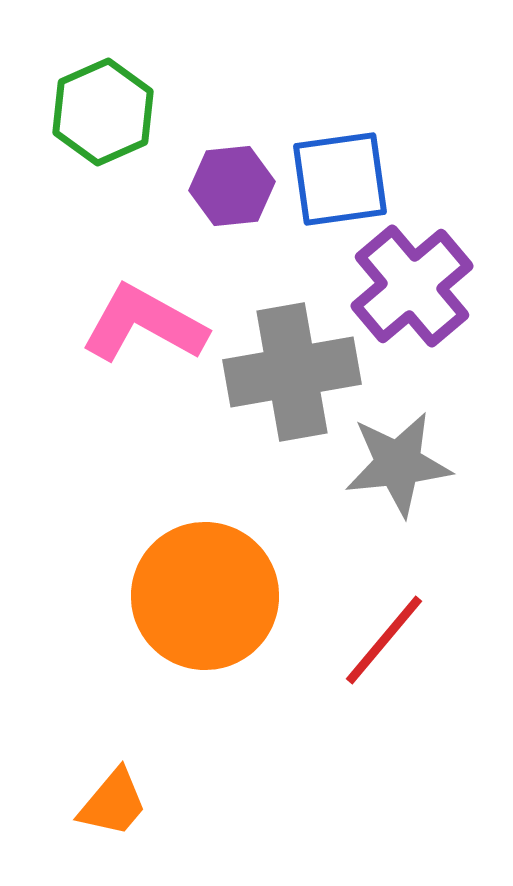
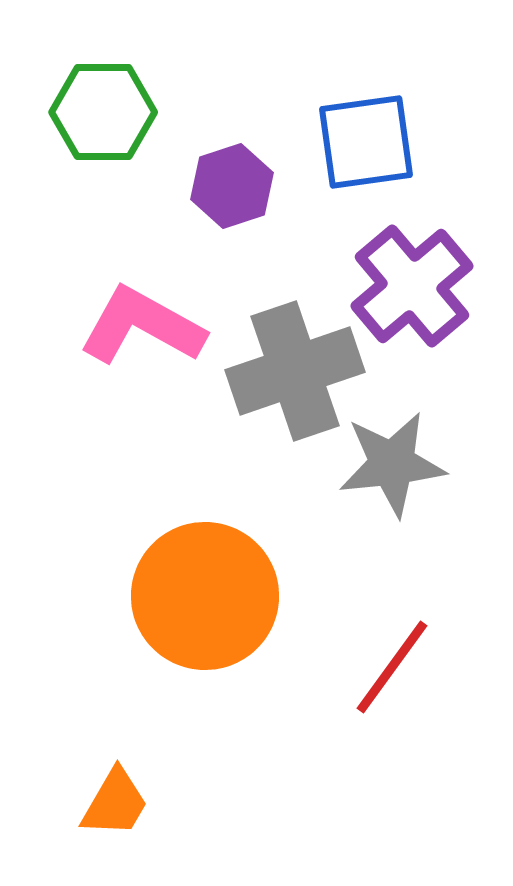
green hexagon: rotated 24 degrees clockwise
blue square: moved 26 px right, 37 px up
purple hexagon: rotated 12 degrees counterclockwise
pink L-shape: moved 2 px left, 2 px down
gray cross: moved 3 px right, 1 px up; rotated 9 degrees counterclockwise
gray star: moved 6 px left
red line: moved 8 px right, 27 px down; rotated 4 degrees counterclockwise
orange trapezoid: moved 2 px right; rotated 10 degrees counterclockwise
